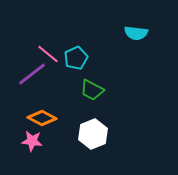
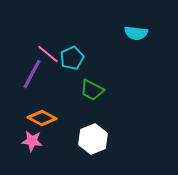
cyan pentagon: moved 4 px left
purple line: rotated 24 degrees counterclockwise
white hexagon: moved 5 px down
